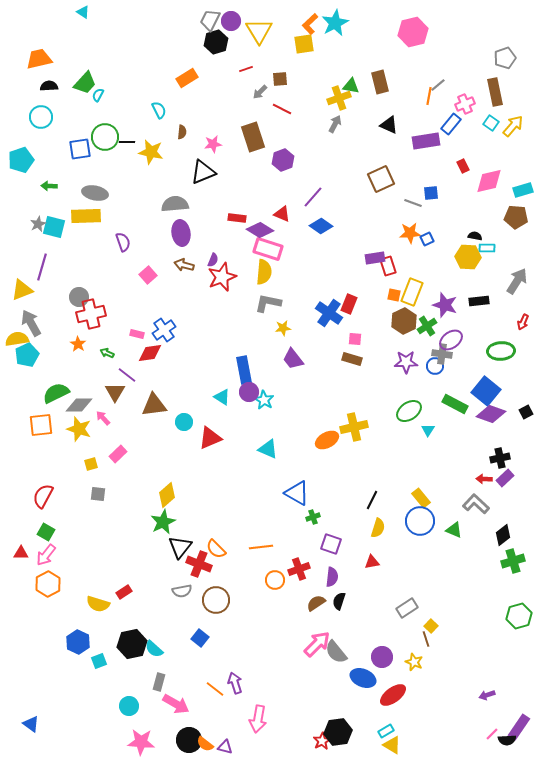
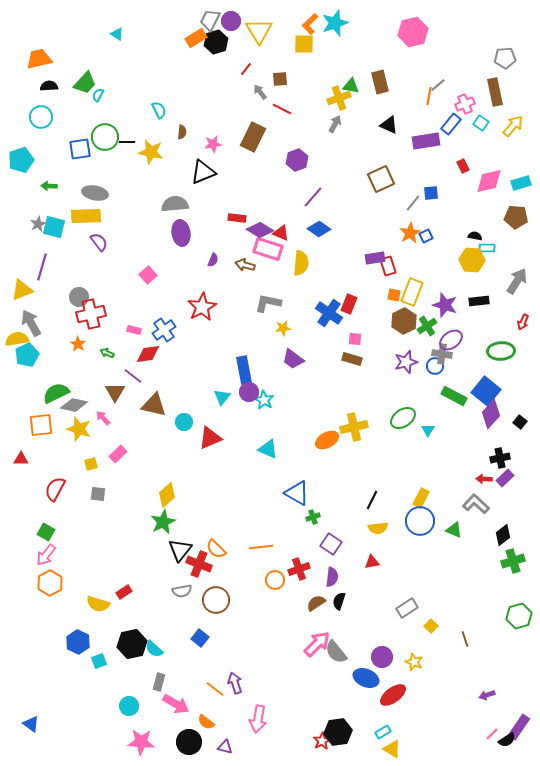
cyan triangle at (83, 12): moved 34 px right, 22 px down
cyan star at (335, 23): rotated 8 degrees clockwise
yellow square at (304, 44): rotated 10 degrees clockwise
gray pentagon at (505, 58): rotated 15 degrees clockwise
red line at (246, 69): rotated 32 degrees counterclockwise
orange rectangle at (187, 78): moved 9 px right, 40 px up
gray arrow at (260, 92): rotated 98 degrees clockwise
cyan square at (491, 123): moved 10 px left
brown rectangle at (253, 137): rotated 44 degrees clockwise
purple hexagon at (283, 160): moved 14 px right
cyan rectangle at (523, 190): moved 2 px left, 7 px up
gray line at (413, 203): rotated 72 degrees counterclockwise
red triangle at (282, 214): moved 1 px left, 19 px down
blue diamond at (321, 226): moved 2 px left, 3 px down
orange star at (410, 233): rotated 25 degrees counterclockwise
blue square at (427, 239): moved 1 px left, 3 px up
purple semicircle at (123, 242): moved 24 px left; rotated 18 degrees counterclockwise
yellow hexagon at (468, 257): moved 4 px right, 3 px down
brown arrow at (184, 265): moved 61 px right
yellow semicircle at (264, 272): moved 37 px right, 9 px up
red star at (222, 277): moved 20 px left, 30 px down; rotated 8 degrees counterclockwise
pink rectangle at (137, 334): moved 3 px left, 4 px up
red diamond at (150, 353): moved 2 px left, 1 px down
purple trapezoid at (293, 359): rotated 15 degrees counterclockwise
purple star at (406, 362): rotated 15 degrees counterclockwise
purple line at (127, 375): moved 6 px right, 1 px down
cyan triangle at (222, 397): rotated 36 degrees clockwise
green rectangle at (455, 404): moved 1 px left, 8 px up
gray diamond at (79, 405): moved 5 px left; rotated 12 degrees clockwise
brown triangle at (154, 405): rotated 20 degrees clockwise
green ellipse at (409, 411): moved 6 px left, 7 px down
black square at (526, 412): moved 6 px left, 10 px down; rotated 24 degrees counterclockwise
purple diamond at (491, 414): rotated 68 degrees counterclockwise
red semicircle at (43, 496): moved 12 px right, 7 px up
yellow rectangle at (421, 498): rotated 66 degrees clockwise
yellow semicircle at (378, 528): rotated 66 degrees clockwise
purple square at (331, 544): rotated 15 degrees clockwise
black triangle at (180, 547): moved 3 px down
red triangle at (21, 553): moved 94 px up
orange hexagon at (48, 584): moved 2 px right, 1 px up
brown line at (426, 639): moved 39 px right
blue ellipse at (363, 678): moved 3 px right
cyan rectangle at (386, 731): moved 3 px left, 1 px down
black circle at (189, 740): moved 2 px down
black semicircle at (507, 740): rotated 30 degrees counterclockwise
orange semicircle at (205, 744): moved 1 px right, 22 px up
yellow triangle at (392, 745): moved 4 px down
